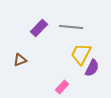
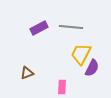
purple rectangle: rotated 18 degrees clockwise
brown triangle: moved 7 px right, 13 px down
pink rectangle: rotated 40 degrees counterclockwise
